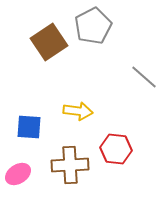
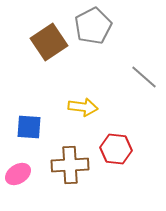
yellow arrow: moved 5 px right, 4 px up
